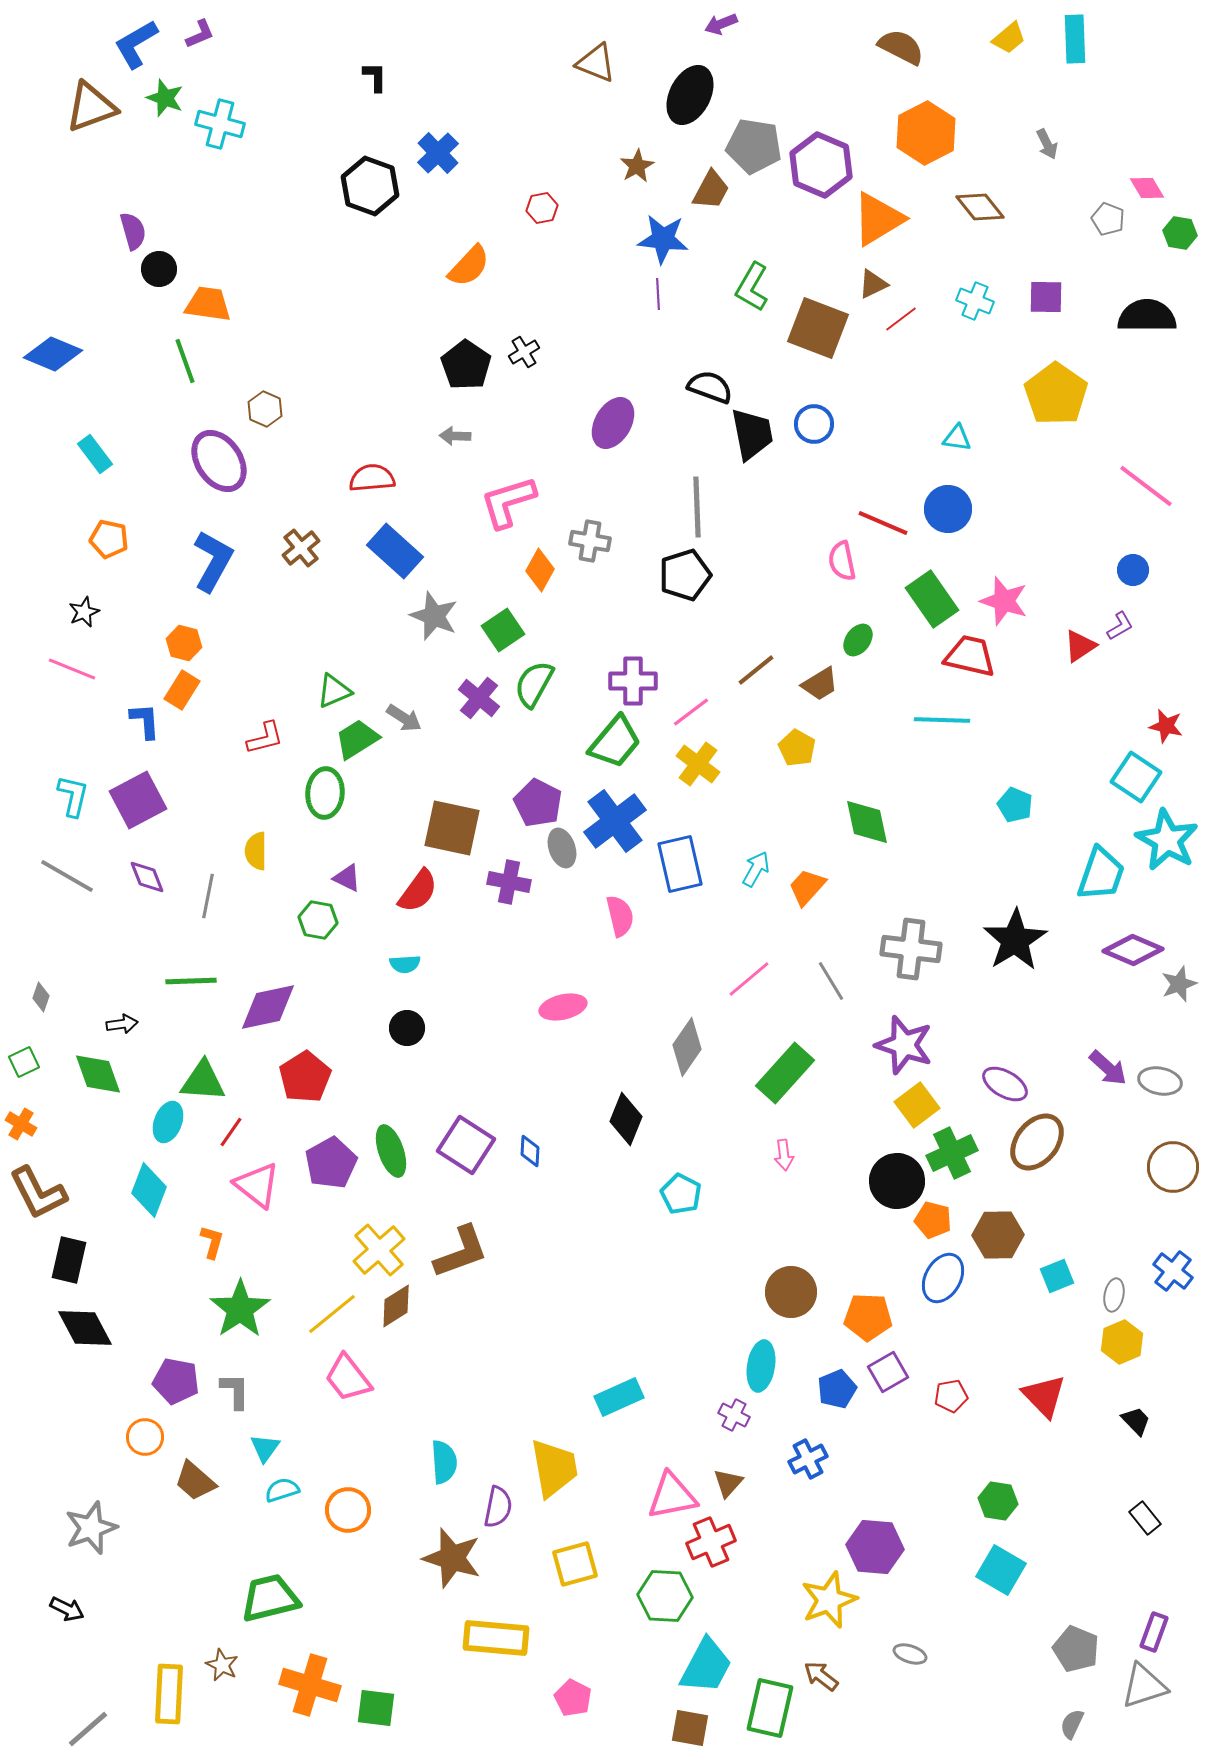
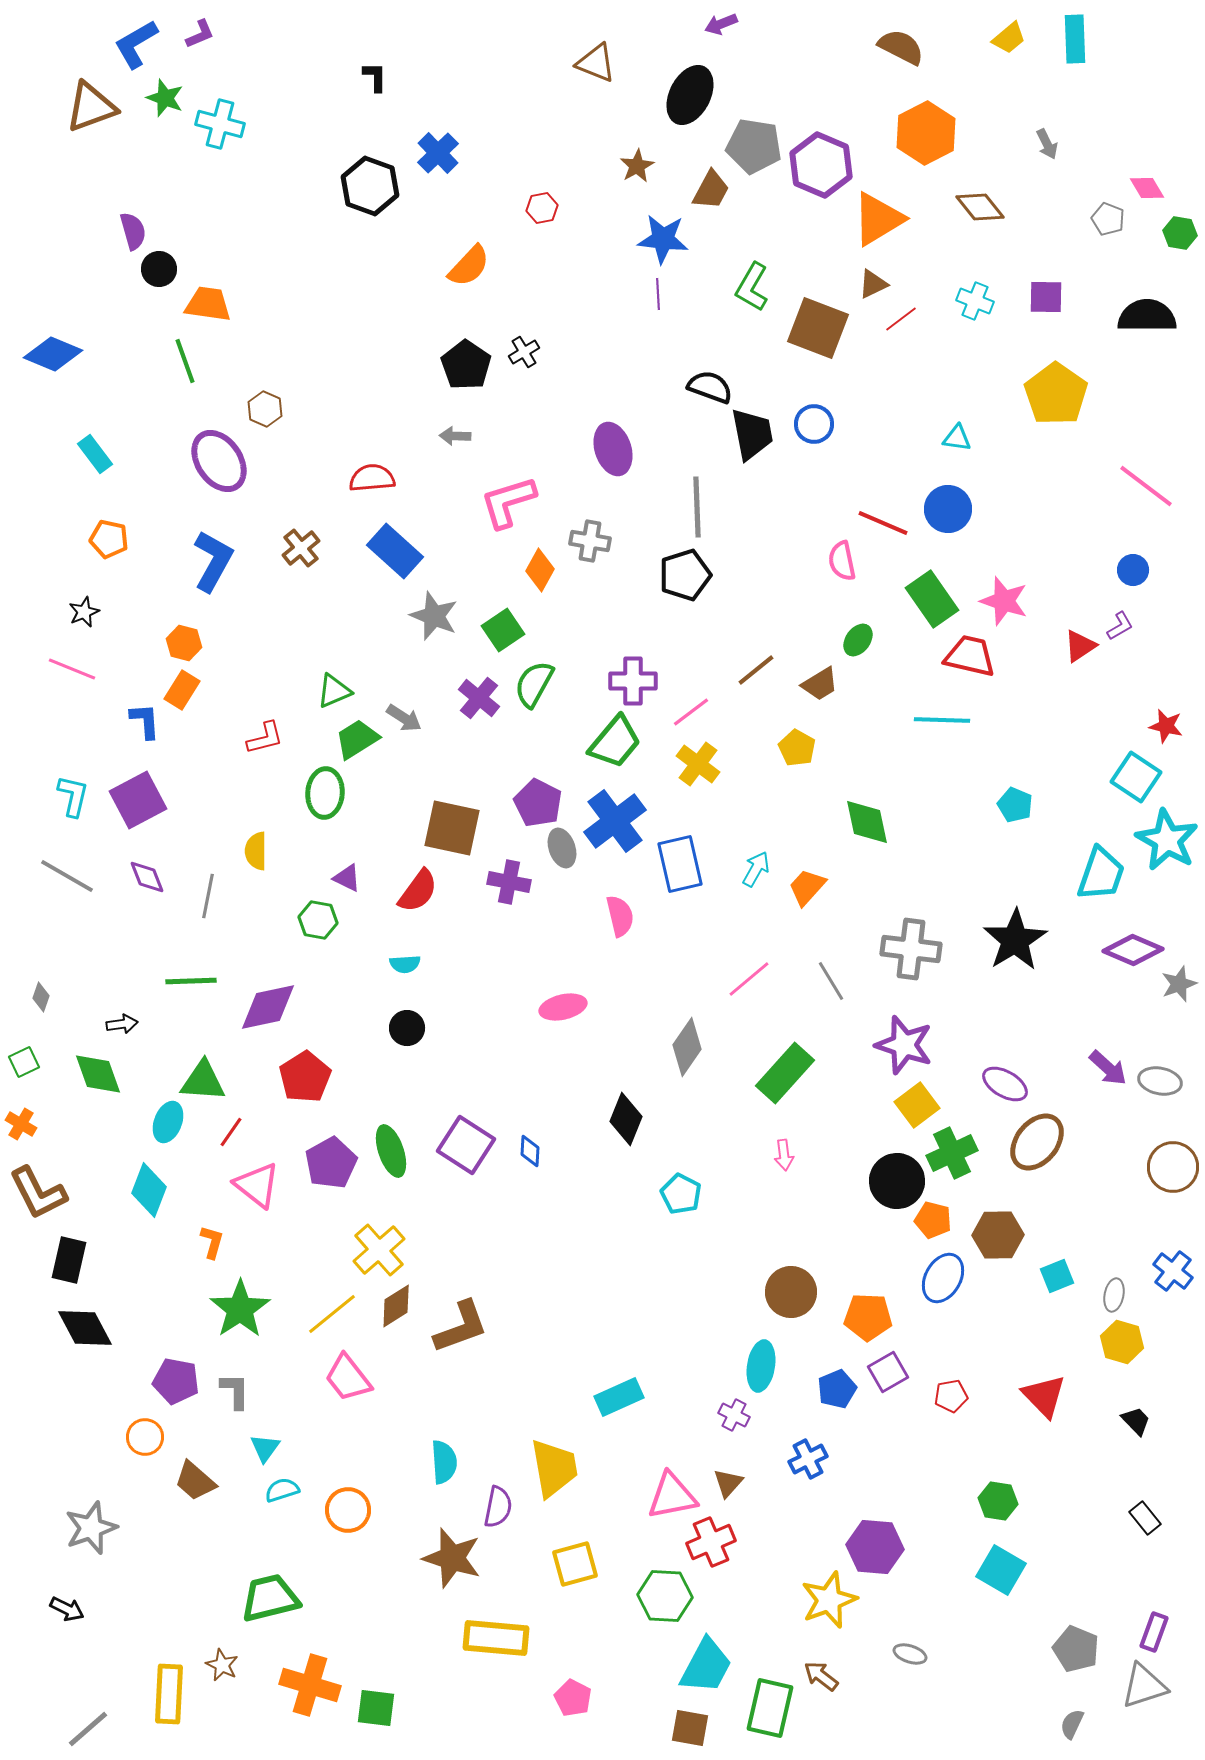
purple ellipse at (613, 423): moved 26 px down; rotated 48 degrees counterclockwise
brown L-shape at (461, 1252): moved 75 px down
yellow hexagon at (1122, 1342): rotated 21 degrees counterclockwise
